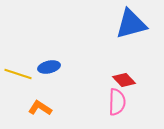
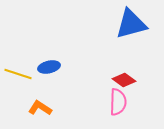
red diamond: rotated 10 degrees counterclockwise
pink semicircle: moved 1 px right
